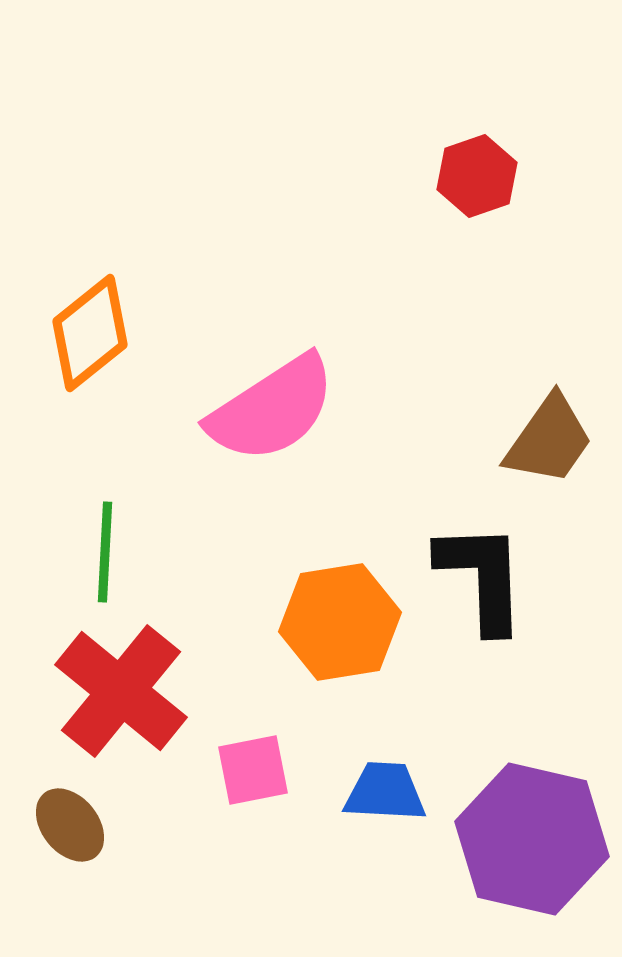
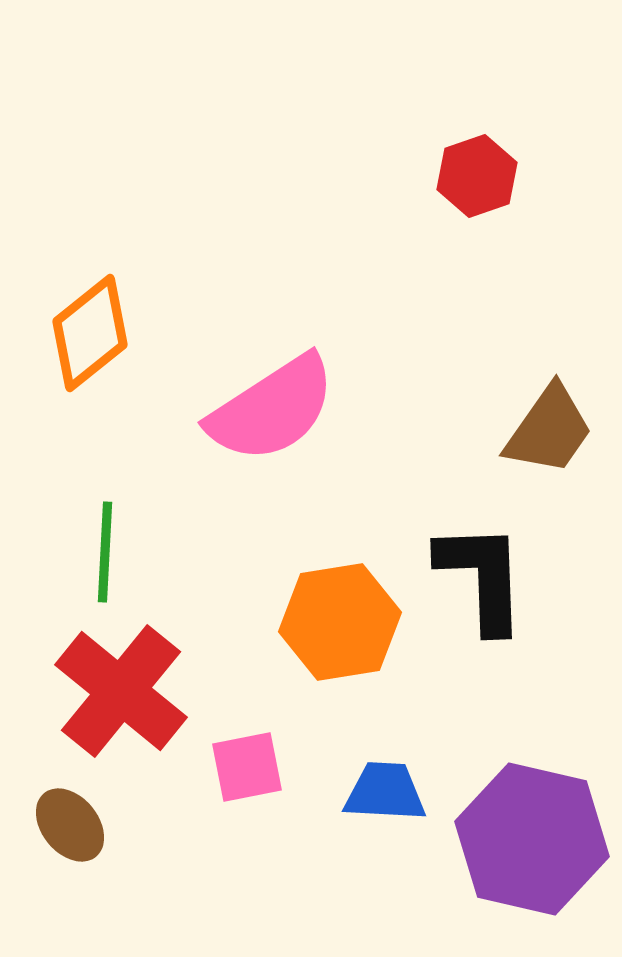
brown trapezoid: moved 10 px up
pink square: moved 6 px left, 3 px up
